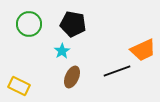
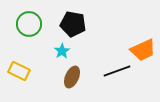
yellow rectangle: moved 15 px up
